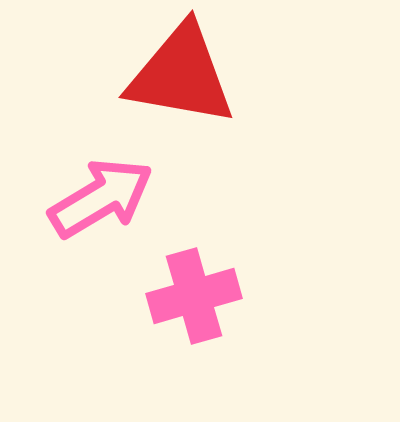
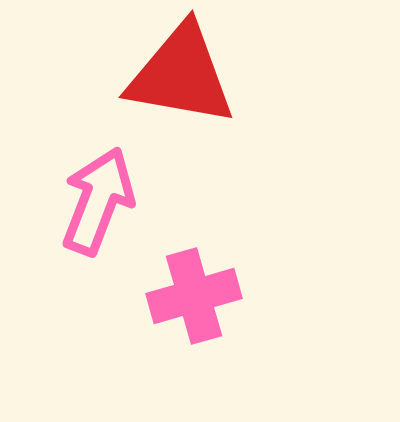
pink arrow: moved 3 px left, 3 px down; rotated 38 degrees counterclockwise
